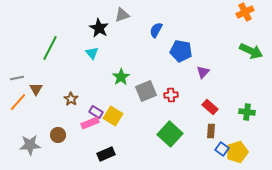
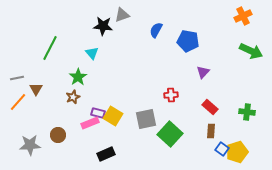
orange cross: moved 2 px left, 4 px down
black star: moved 4 px right, 2 px up; rotated 24 degrees counterclockwise
blue pentagon: moved 7 px right, 10 px up
green star: moved 43 px left
gray square: moved 28 px down; rotated 10 degrees clockwise
brown star: moved 2 px right, 2 px up; rotated 16 degrees clockwise
purple rectangle: moved 2 px right, 1 px down; rotated 16 degrees counterclockwise
